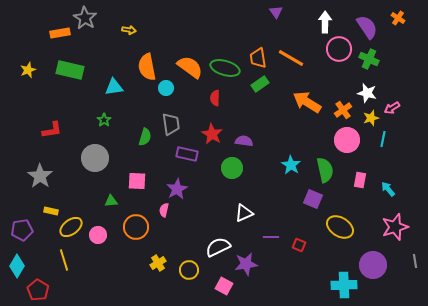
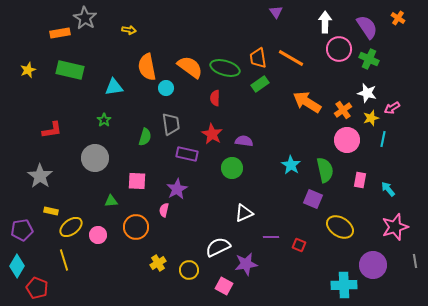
red pentagon at (38, 290): moved 1 px left, 2 px up; rotated 10 degrees counterclockwise
